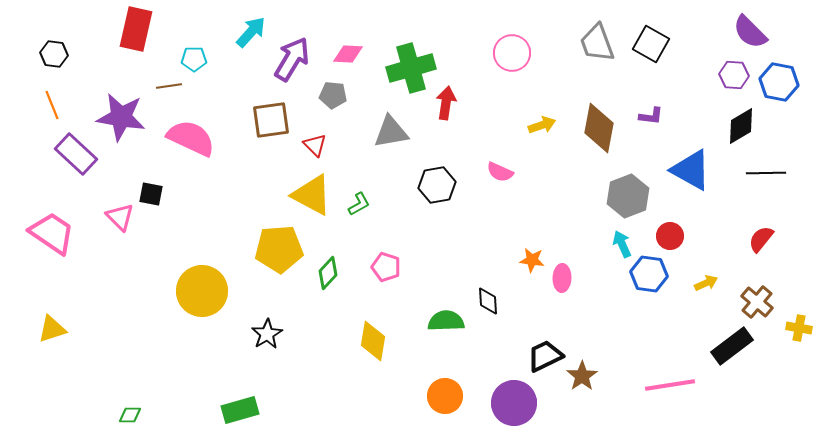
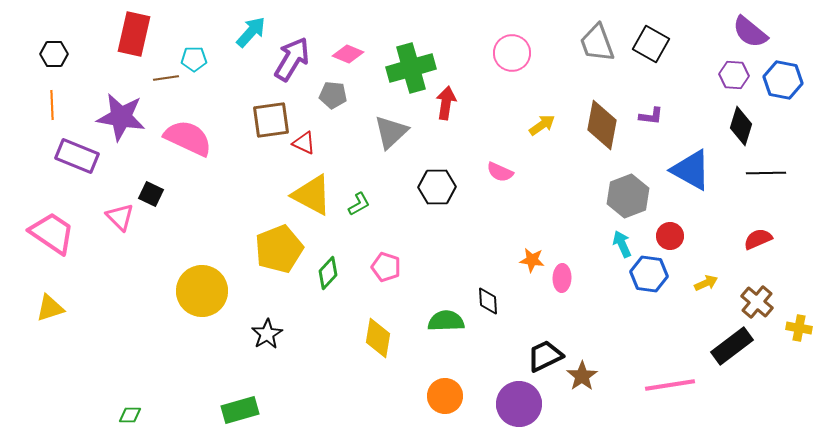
red rectangle at (136, 29): moved 2 px left, 5 px down
purple semicircle at (750, 32): rotated 6 degrees counterclockwise
black hexagon at (54, 54): rotated 8 degrees counterclockwise
pink diamond at (348, 54): rotated 20 degrees clockwise
blue hexagon at (779, 82): moved 4 px right, 2 px up
brown line at (169, 86): moved 3 px left, 8 px up
orange line at (52, 105): rotated 20 degrees clockwise
yellow arrow at (542, 125): rotated 16 degrees counterclockwise
black diamond at (741, 126): rotated 42 degrees counterclockwise
brown diamond at (599, 128): moved 3 px right, 3 px up
gray triangle at (391, 132): rotated 33 degrees counterclockwise
pink semicircle at (191, 138): moved 3 px left
red triangle at (315, 145): moved 11 px left, 2 px up; rotated 20 degrees counterclockwise
purple rectangle at (76, 154): moved 1 px right, 2 px down; rotated 21 degrees counterclockwise
black hexagon at (437, 185): moved 2 px down; rotated 9 degrees clockwise
black square at (151, 194): rotated 15 degrees clockwise
red semicircle at (761, 239): moved 3 px left; rotated 28 degrees clockwise
yellow pentagon at (279, 249): rotated 18 degrees counterclockwise
yellow triangle at (52, 329): moved 2 px left, 21 px up
yellow diamond at (373, 341): moved 5 px right, 3 px up
purple circle at (514, 403): moved 5 px right, 1 px down
